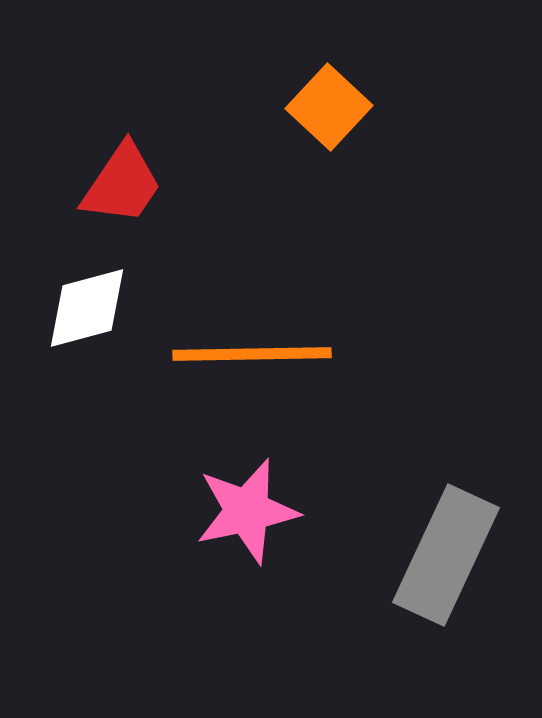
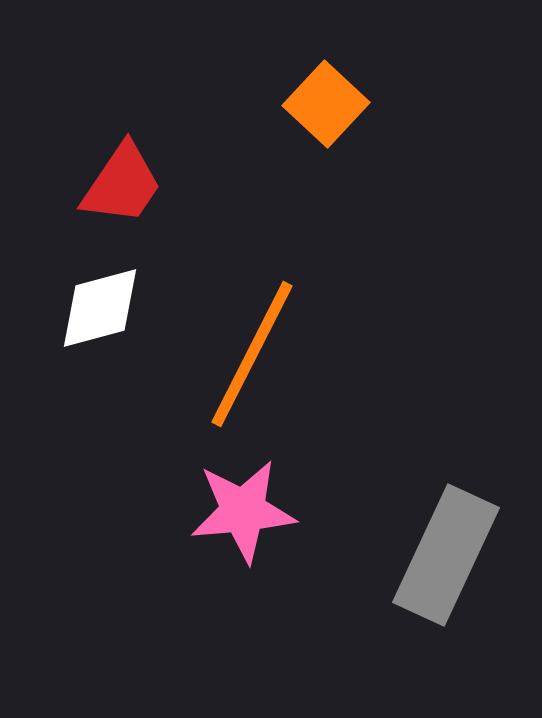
orange square: moved 3 px left, 3 px up
white diamond: moved 13 px right
orange line: rotated 62 degrees counterclockwise
pink star: moved 4 px left; rotated 7 degrees clockwise
